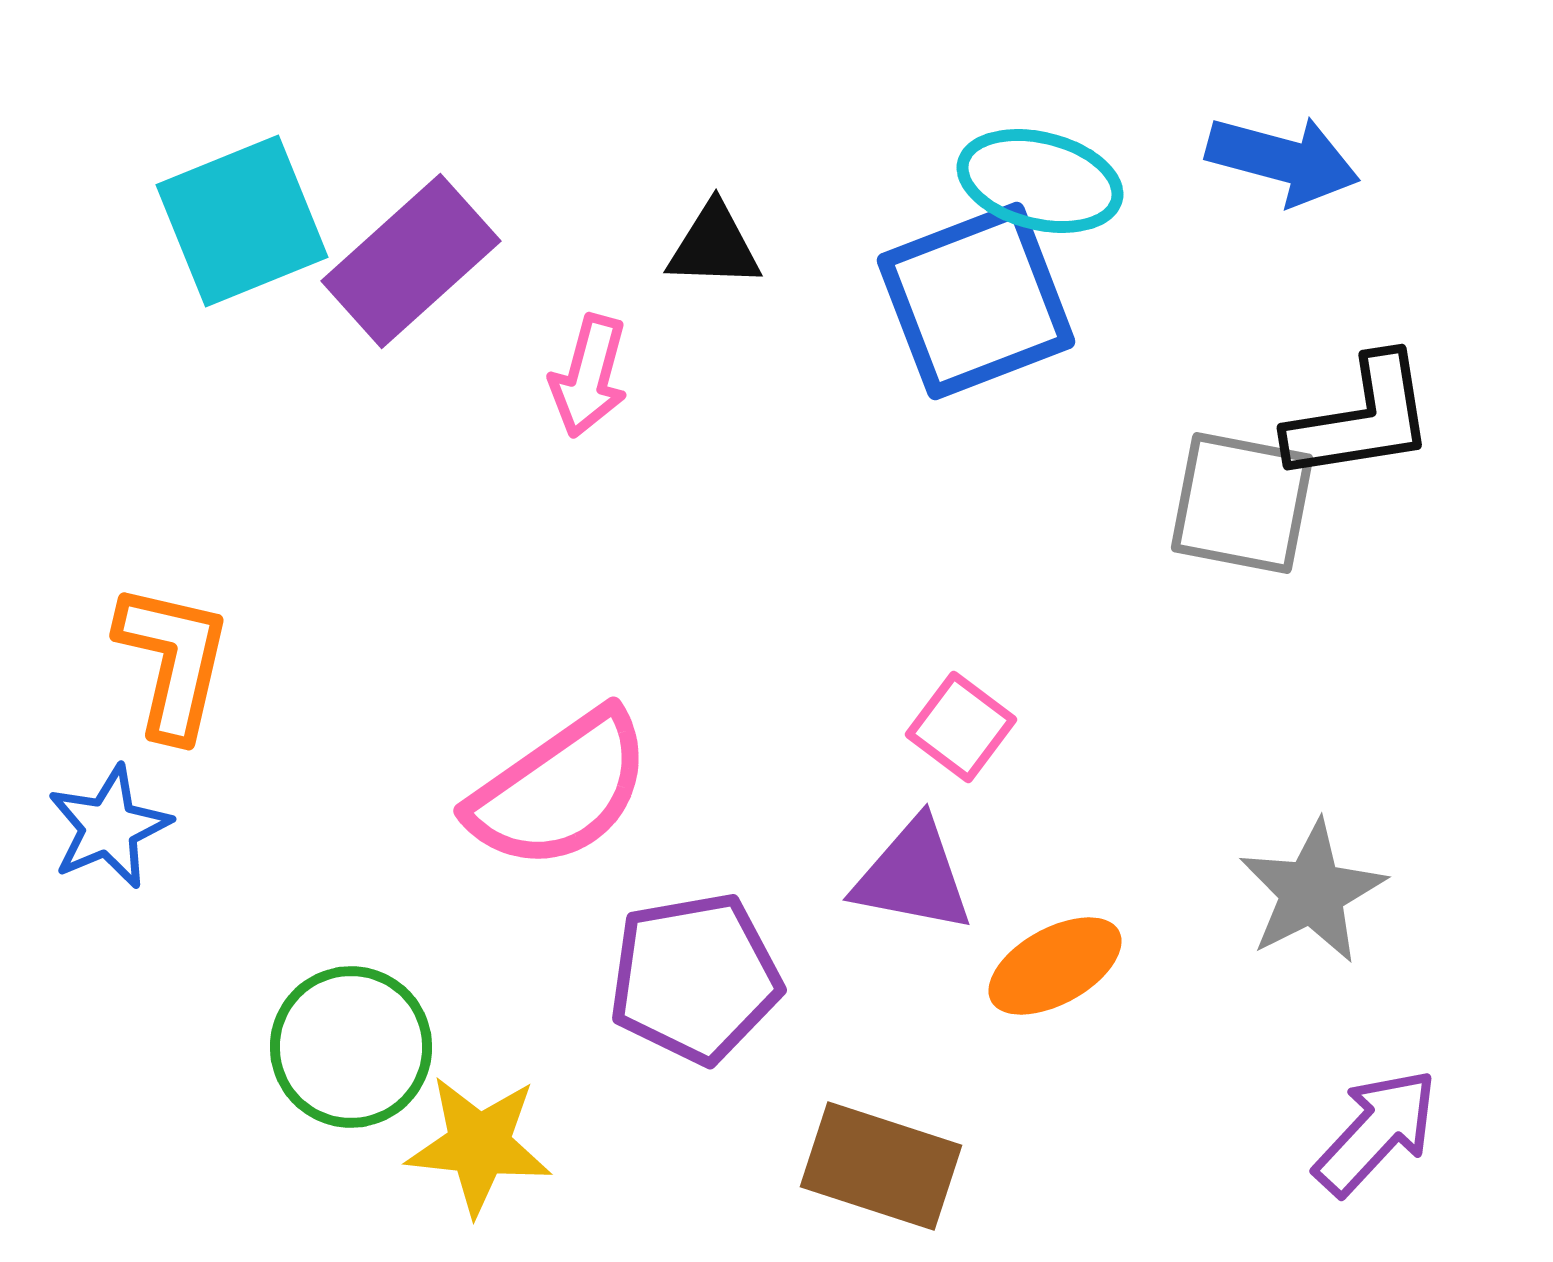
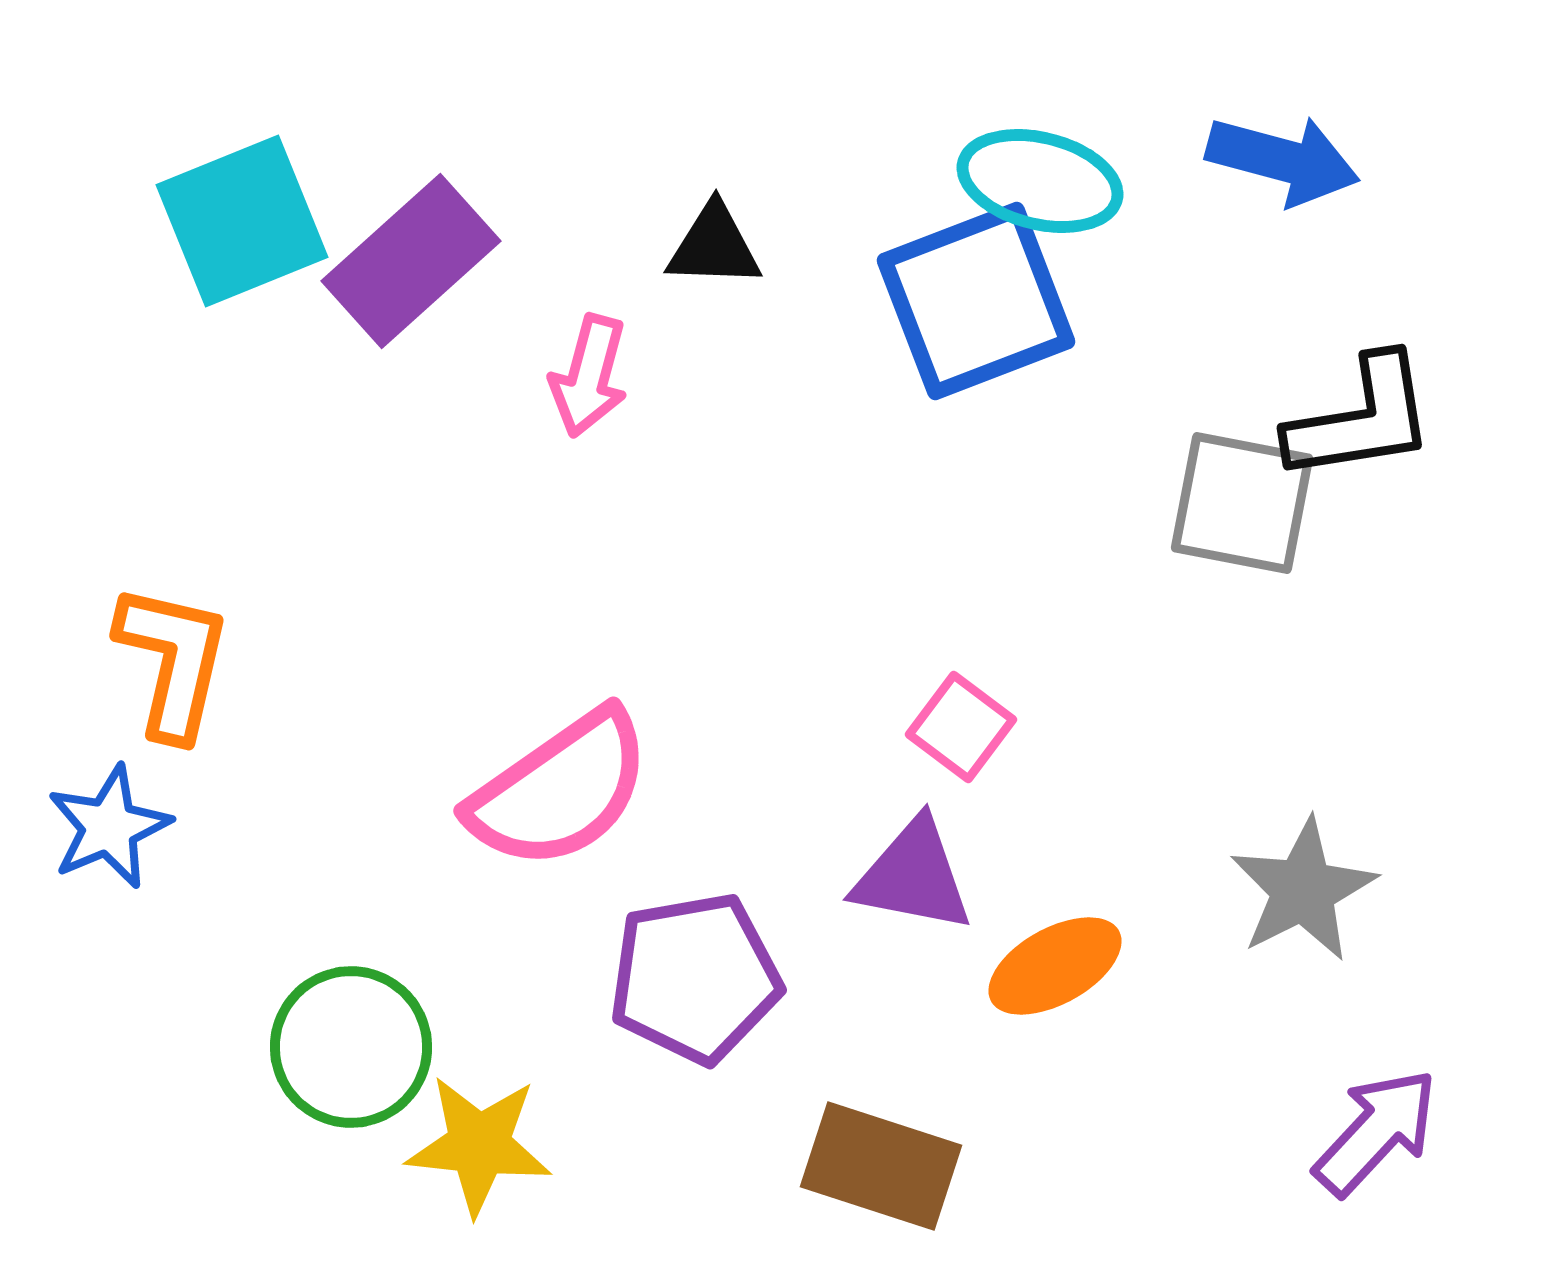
gray star: moved 9 px left, 2 px up
